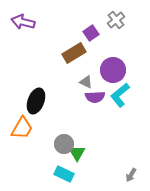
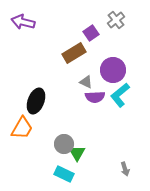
gray arrow: moved 6 px left, 6 px up; rotated 48 degrees counterclockwise
